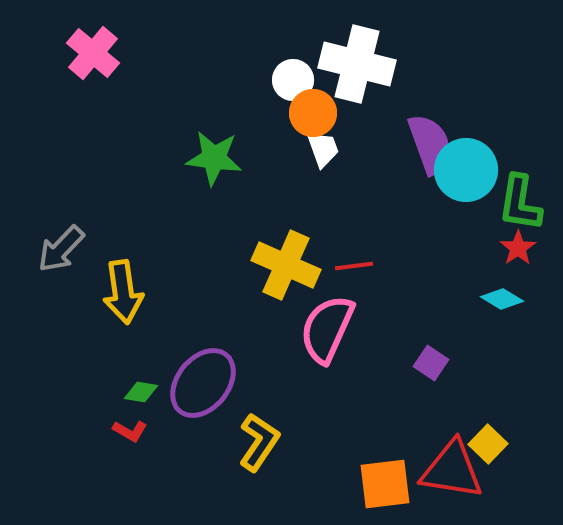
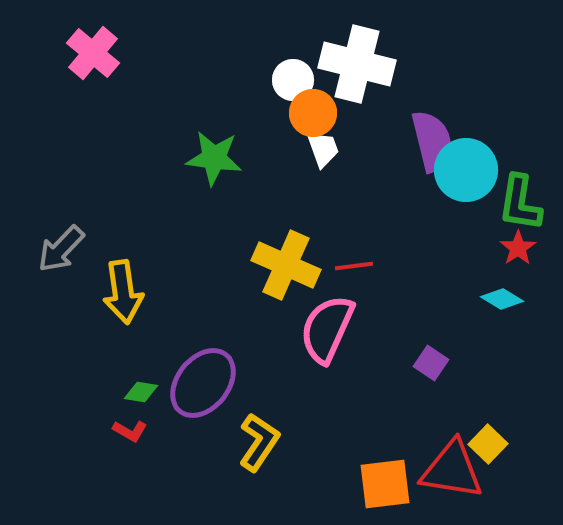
purple semicircle: moved 2 px right, 3 px up; rotated 6 degrees clockwise
